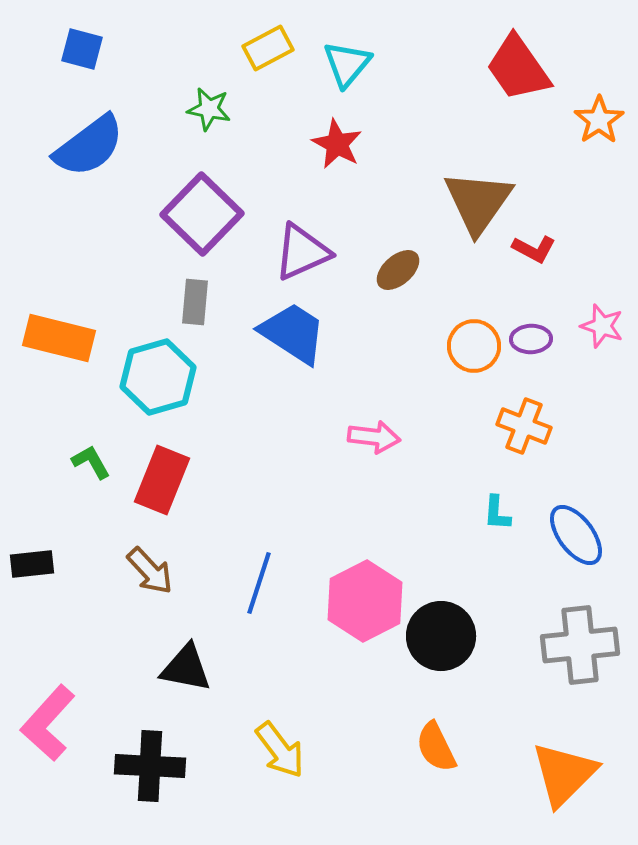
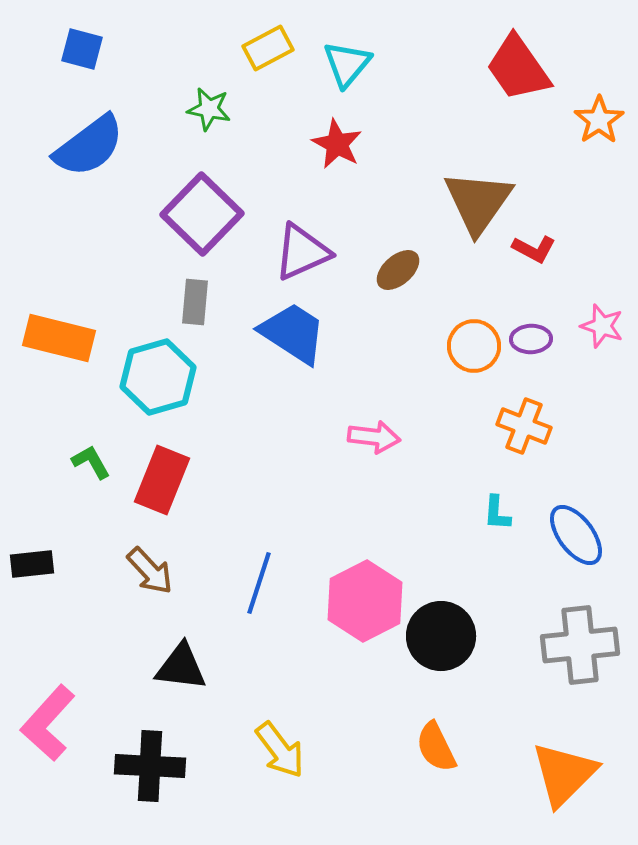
black triangle: moved 5 px left, 1 px up; rotated 4 degrees counterclockwise
